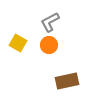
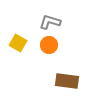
gray L-shape: rotated 45 degrees clockwise
brown rectangle: rotated 20 degrees clockwise
